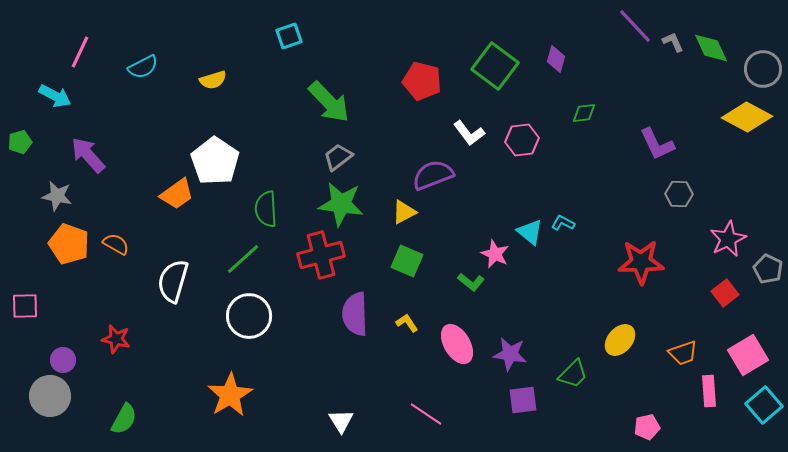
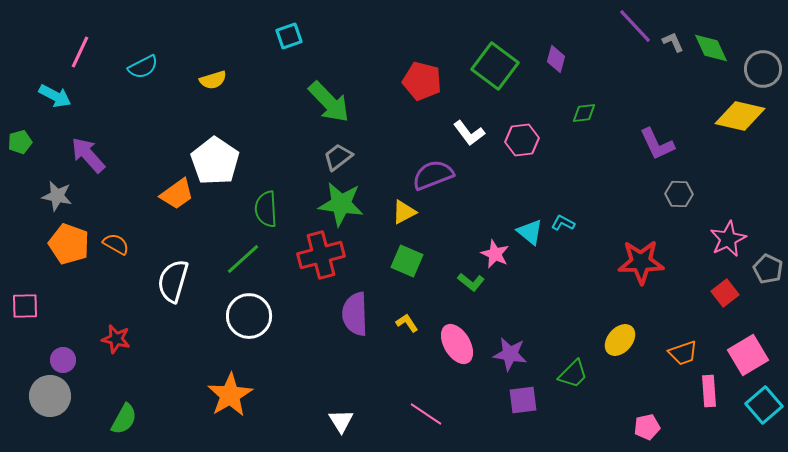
yellow diamond at (747, 117): moved 7 px left, 1 px up; rotated 15 degrees counterclockwise
